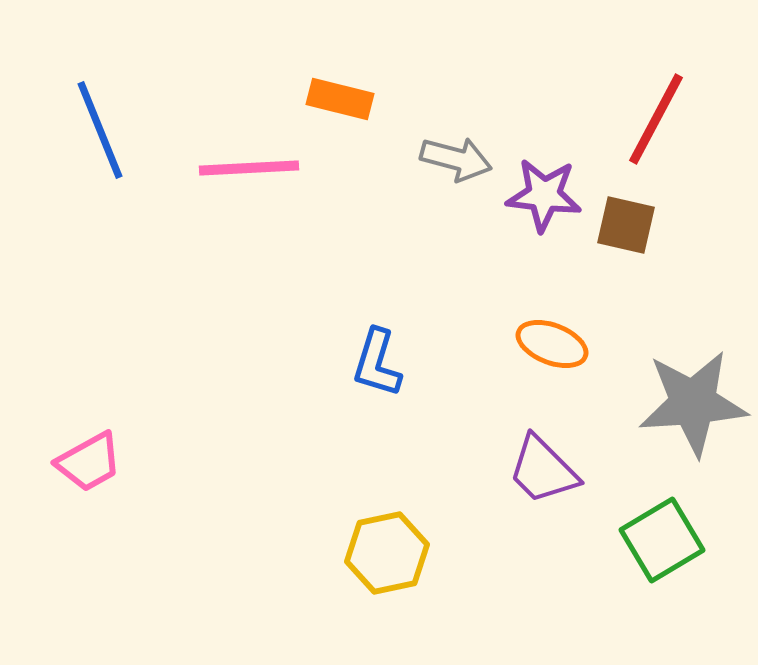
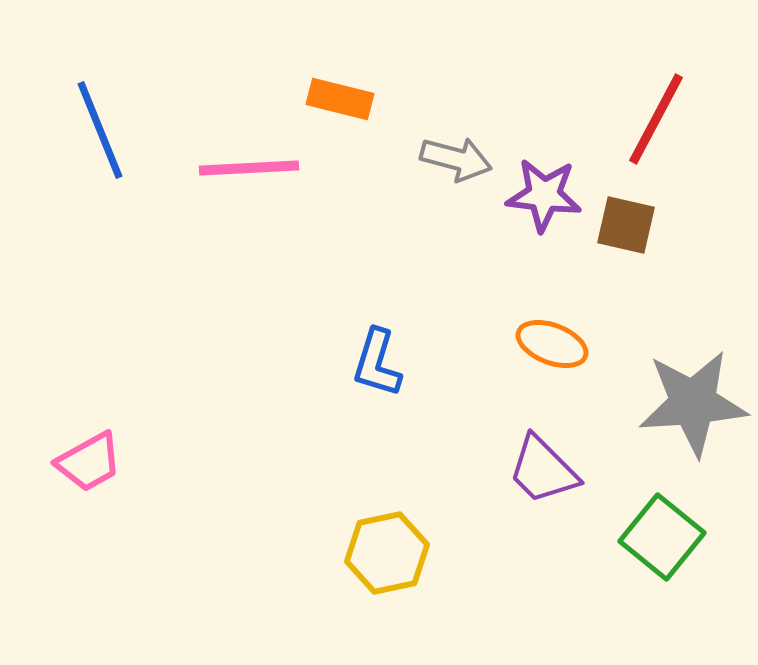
green square: moved 3 px up; rotated 20 degrees counterclockwise
